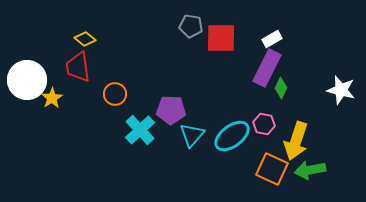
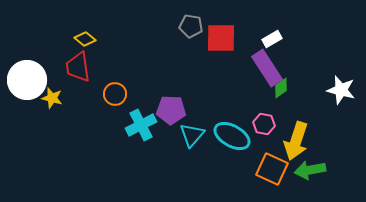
purple rectangle: rotated 60 degrees counterclockwise
green diamond: rotated 30 degrees clockwise
yellow star: rotated 25 degrees counterclockwise
cyan cross: moved 1 px right, 5 px up; rotated 16 degrees clockwise
cyan ellipse: rotated 66 degrees clockwise
